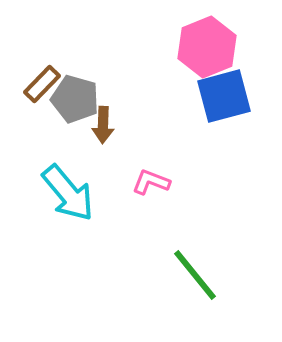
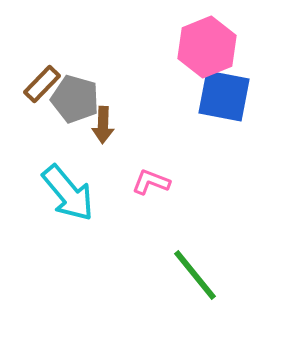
blue square: rotated 26 degrees clockwise
